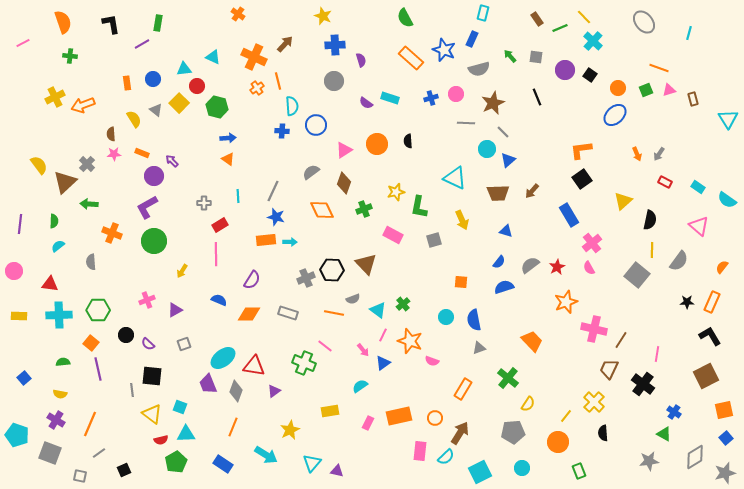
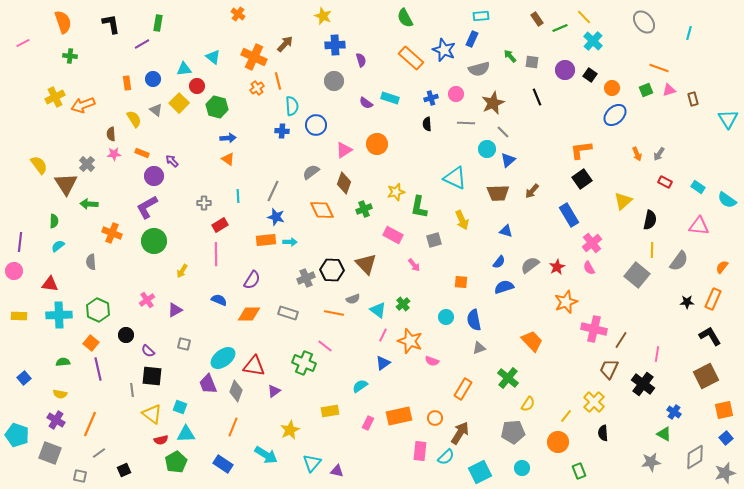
cyan rectangle at (483, 13): moved 2 px left, 3 px down; rotated 70 degrees clockwise
cyan triangle at (213, 57): rotated 14 degrees clockwise
gray square at (536, 57): moved 4 px left, 5 px down
orange circle at (618, 88): moved 6 px left
black semicircle at (408, 141): moved 19 px right, 17 px up
brown triangle at (65, 182): moved 1 px right, 2 px down; rotated 20 degrees counterclockwise
purple line at (20, 224): moved 18 px down
pink triangle at (699, 226): rotated 35 degrees counterclockwise
pink cross at (147, 300): rotated 14 degrees counterclockwise
orange rectangle at (712, 302): moved 1 px right, 3 px up
green hexagon at (98, 310): rotated 25 degrees clockwise
purple semicircle at (148, 344): moved 7 px down
gray square at (184, 344): rotated 32 degrees clockwise
pink arrow at (363, 350): moved 51 px right, 85 px up
gray star at (649, 461): moved 2 px right, 1 px down
